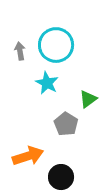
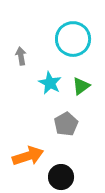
cyan circle: moved 17 px right, 6 px up
gray arrow: moved 1 px right, 5 px down
cyan star: moved 3 px right
green triangle: moved 7 px left, 13 px up
gray pentagon: rotated 10 degrees clockwise
